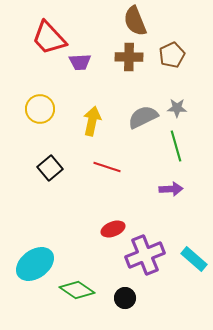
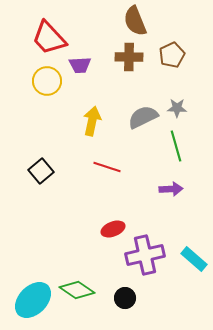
purple trapezoid: moved 3 px down
yellow circle: moved 7 px right, 28 px up
black square: moved 9 px left, 3 px down
purple cross: rotated 9 degrees clockwise
cyan ellipse: moved 2 px left, 36 px down; rotated 9 degrees counterclockwise
